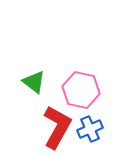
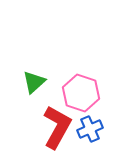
green triangle: rotated 40 degrees clockwise
pink hexagon: moved 3 px down; rotated 6 degrees clockwise
